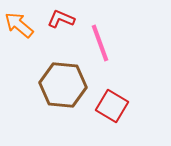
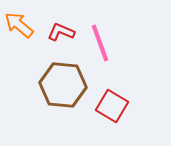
red L-shape: moved 13 px down
